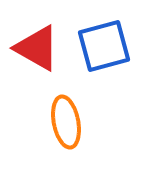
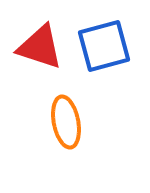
red triangle: moved 3 px right, 1 px up; rotated 12 degrees counterclockwise
